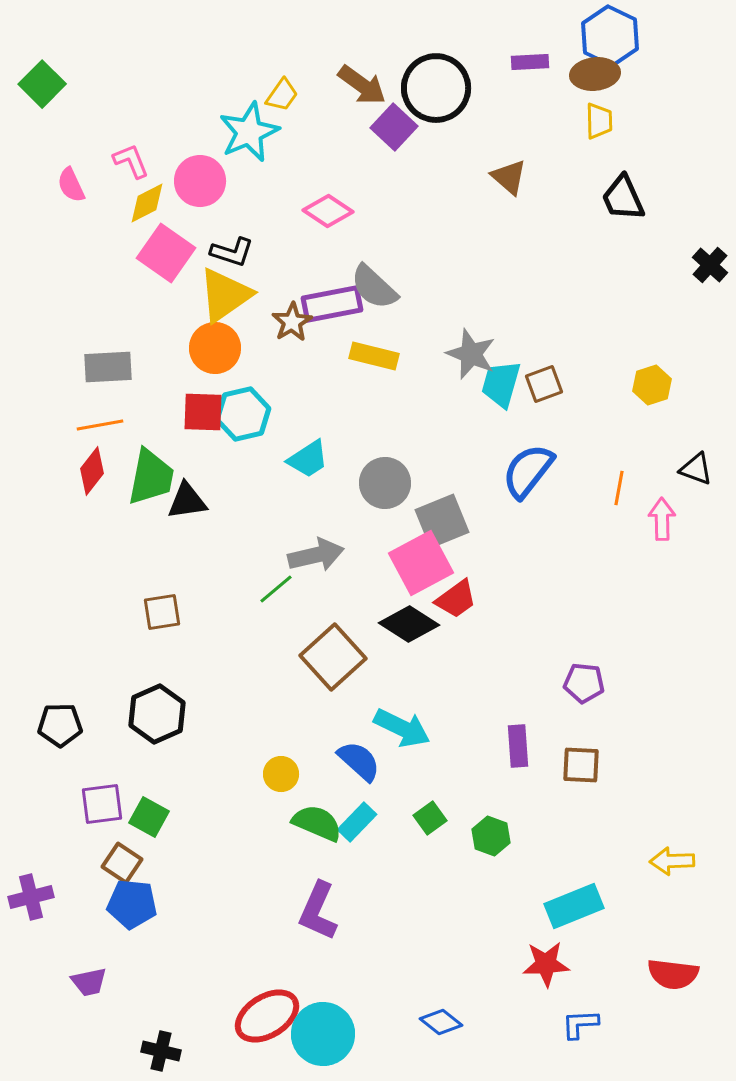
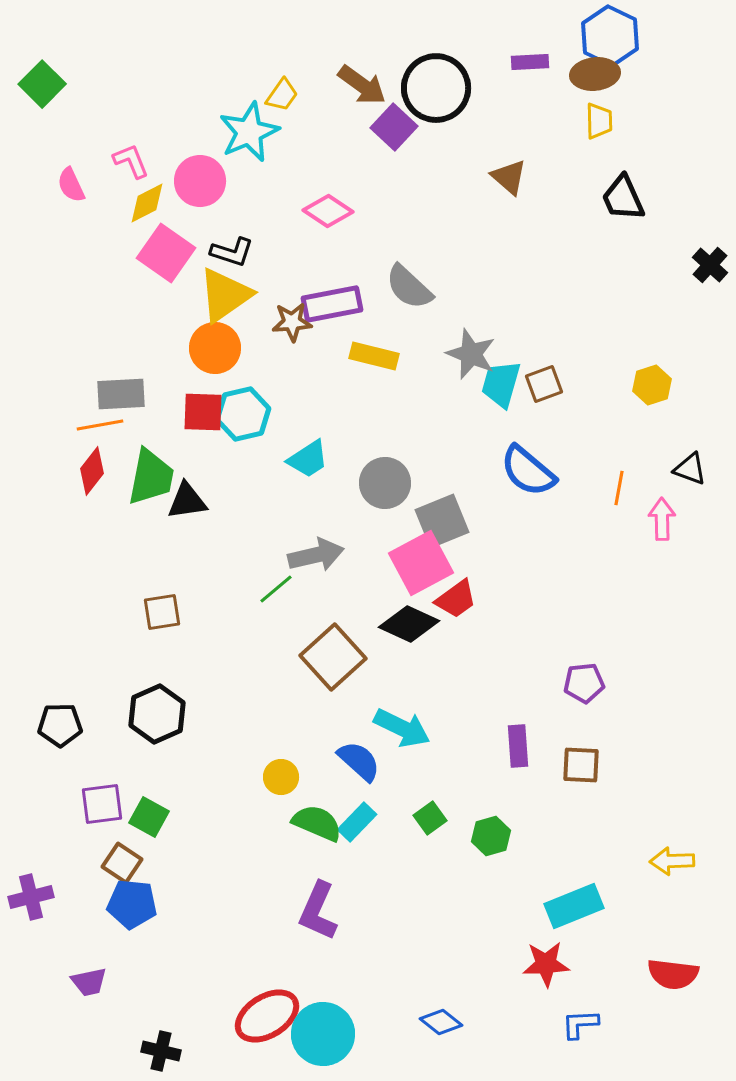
gray semicircle at (374, 287): moved 35 px right
brown star at (292, 322): rotated 27 degrees clockwise
gray rectangle at (108, 367): moved 13 px right, 27 px down
black triangle at (696, 469): moved 6 px left
blue semicircle at (528, 471): rotated 88 degrees counterclockwise
black diamond at (409, 624): rotated 8 degrees counterclockwise
purple pentagon at (584, 683): rotated 12 degrees counterclockwise
yellow circle at (281, 774): moved 3 px down
green hexagon at (491, 836): rotated 24 degrees clockwise
